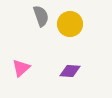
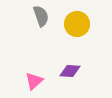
yellow circle: moved 7 px right
pink triangle: moved 13 px right, 13 px down
